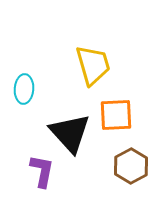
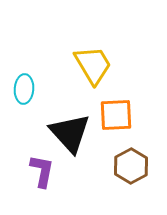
yellow trapezoid: rotated 15 degrees counterclockwise
